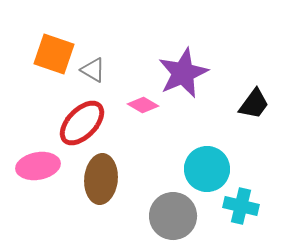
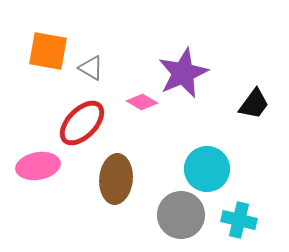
orange square: moved 6 px left, 3 px up; rotated 9 degrees counterclockwise
gray triangle: moved 2 px left, 2 px up
pink diamond: moved 1 px left, 3 px up
brown ellipse: moved 15 px right
cyan cross: moved 2 px left, 14 px down
gray circle: moved 8 px right, 1 px up
